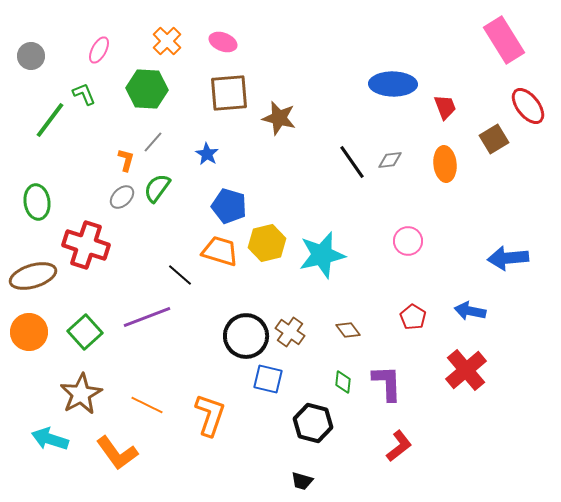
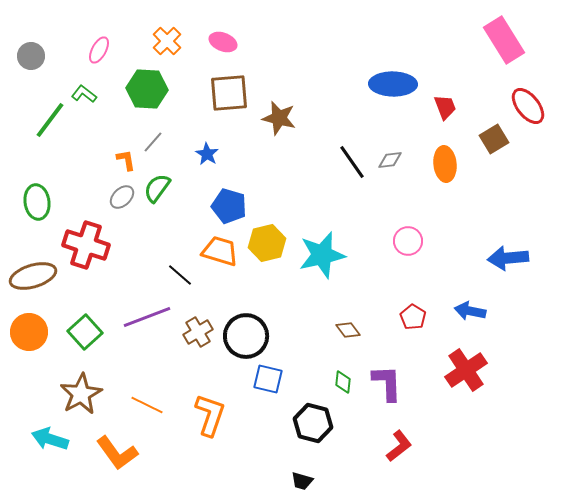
green L-shape at (84, 94): rotated 30 degrees counterclockwise
orange L-shape at (126, 160): rotated 25 degrees counterclockwise
brown cross at (290, 332): moved 92 px left; rotated 24 degrees clockwise
red cross at (466, 370): rotated 6 degrees clockwise
